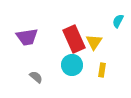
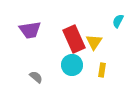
purple trapezoid: moved 3 px right, 7 px up
